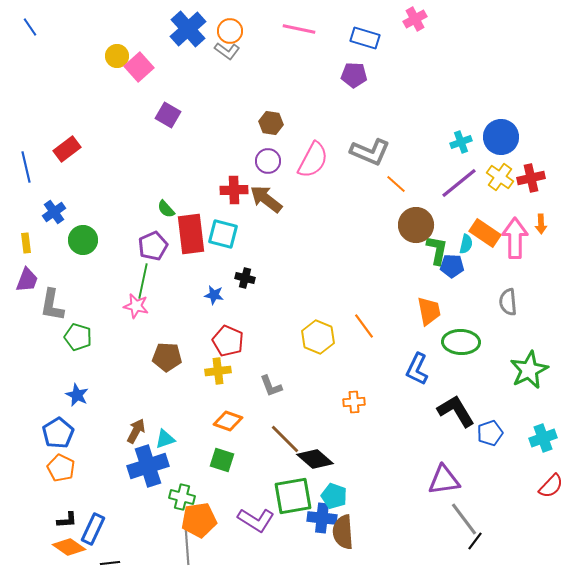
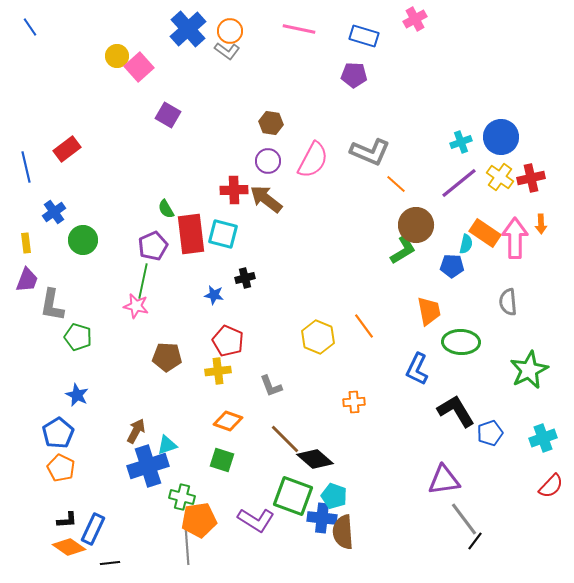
blue rectangle at (365, 38): moved 1 px left, 2 px up
green semicircle at (166, 209): rotated 12 degrees clockwise
green L-shape at (437, 250): moved 34 px left; rotated 48 degrees clockwise
black cross at (245, 278): rotated 30 degrees counterclockwise
cyan triangle at (165, 439): moved 2 px right, 6 px down
green square at (293, 496): rotated 30 degrees clockwise
